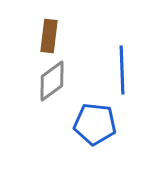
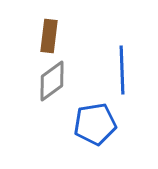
blue pentagon: rotated 15 degrees counterclockwise
